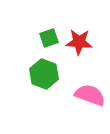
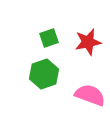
red star: moved 9 px right; rotated 16 degrees counterclockwise
green hexagon: rotated 20 degrees clockwise
